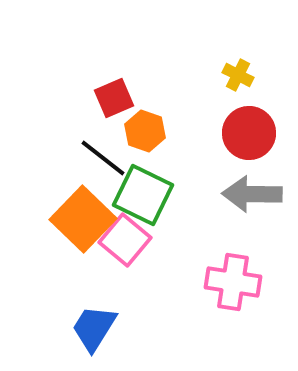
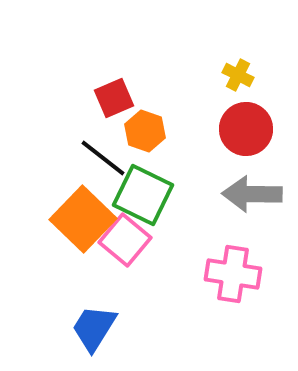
red circle: moved 3 px left, 4 px up
pink cross: moved 8 px up
